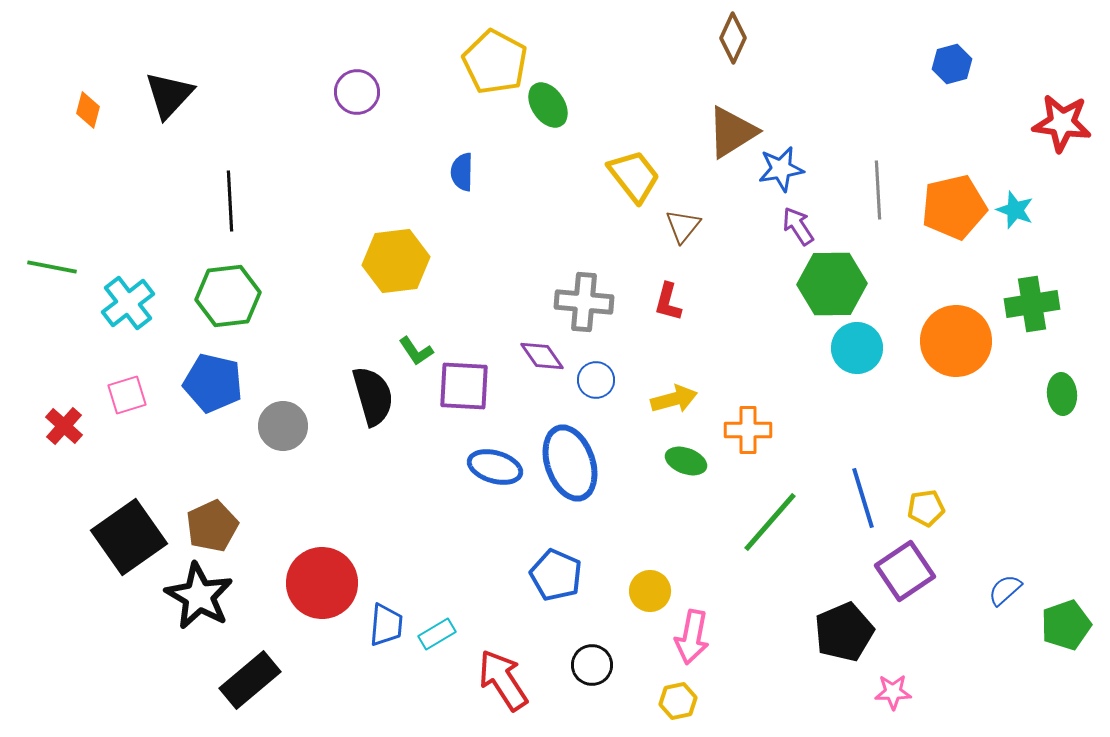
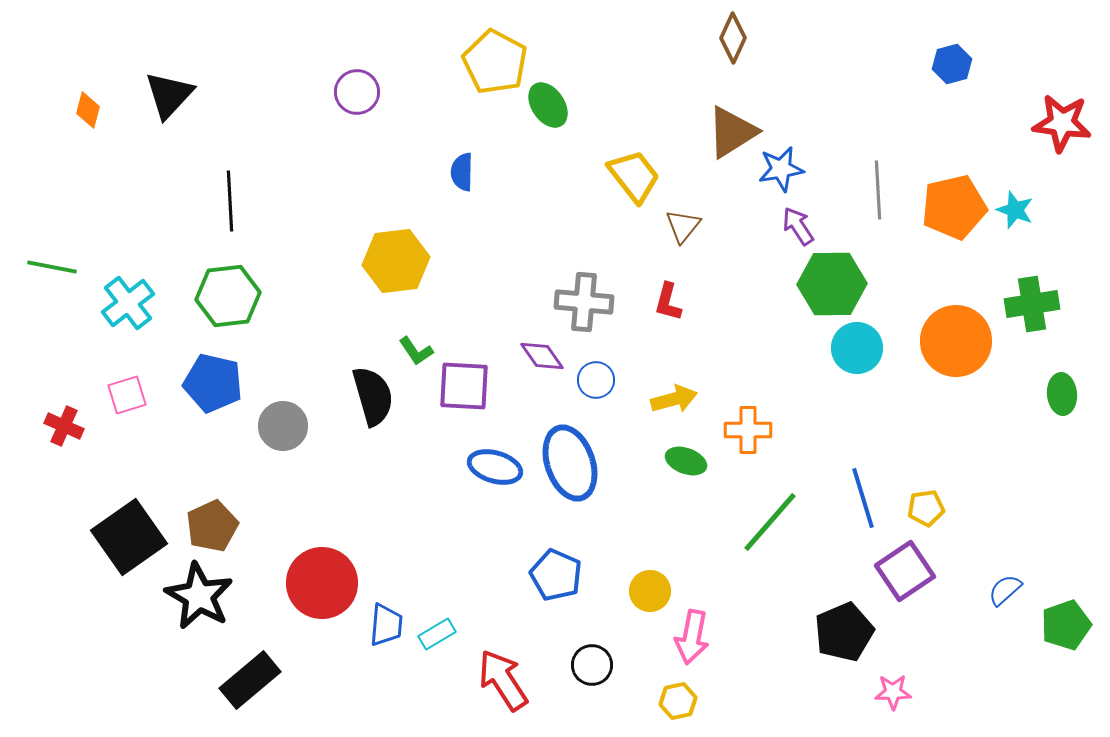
red cross at (64, 426): rotated 18 degrees counterclockwise
